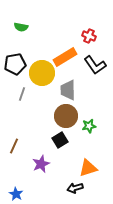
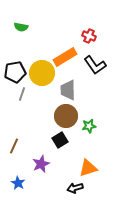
black pentagon: moved 8 px down
blue star: moved 2 px right, 11 px up
